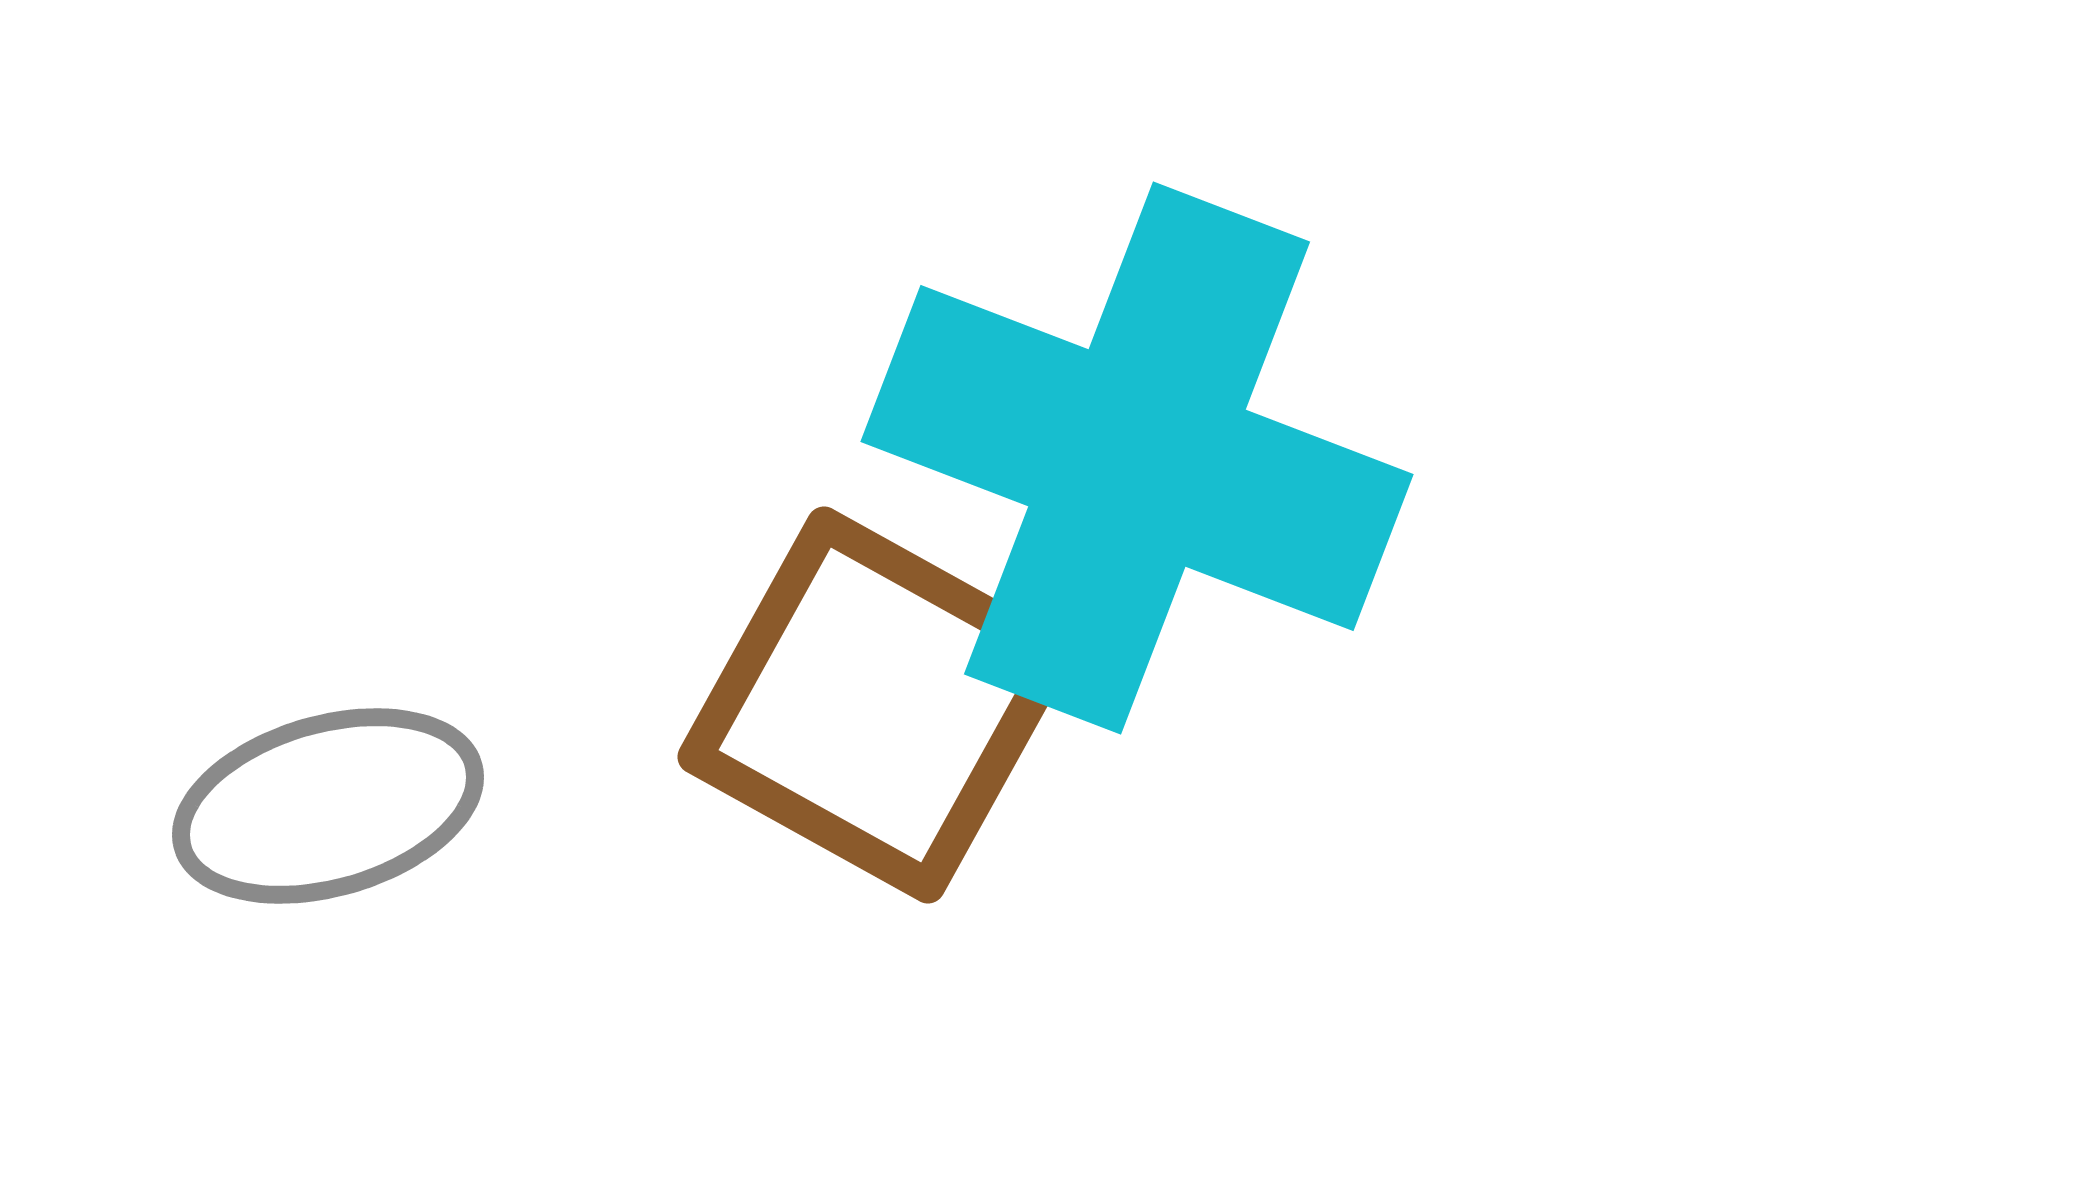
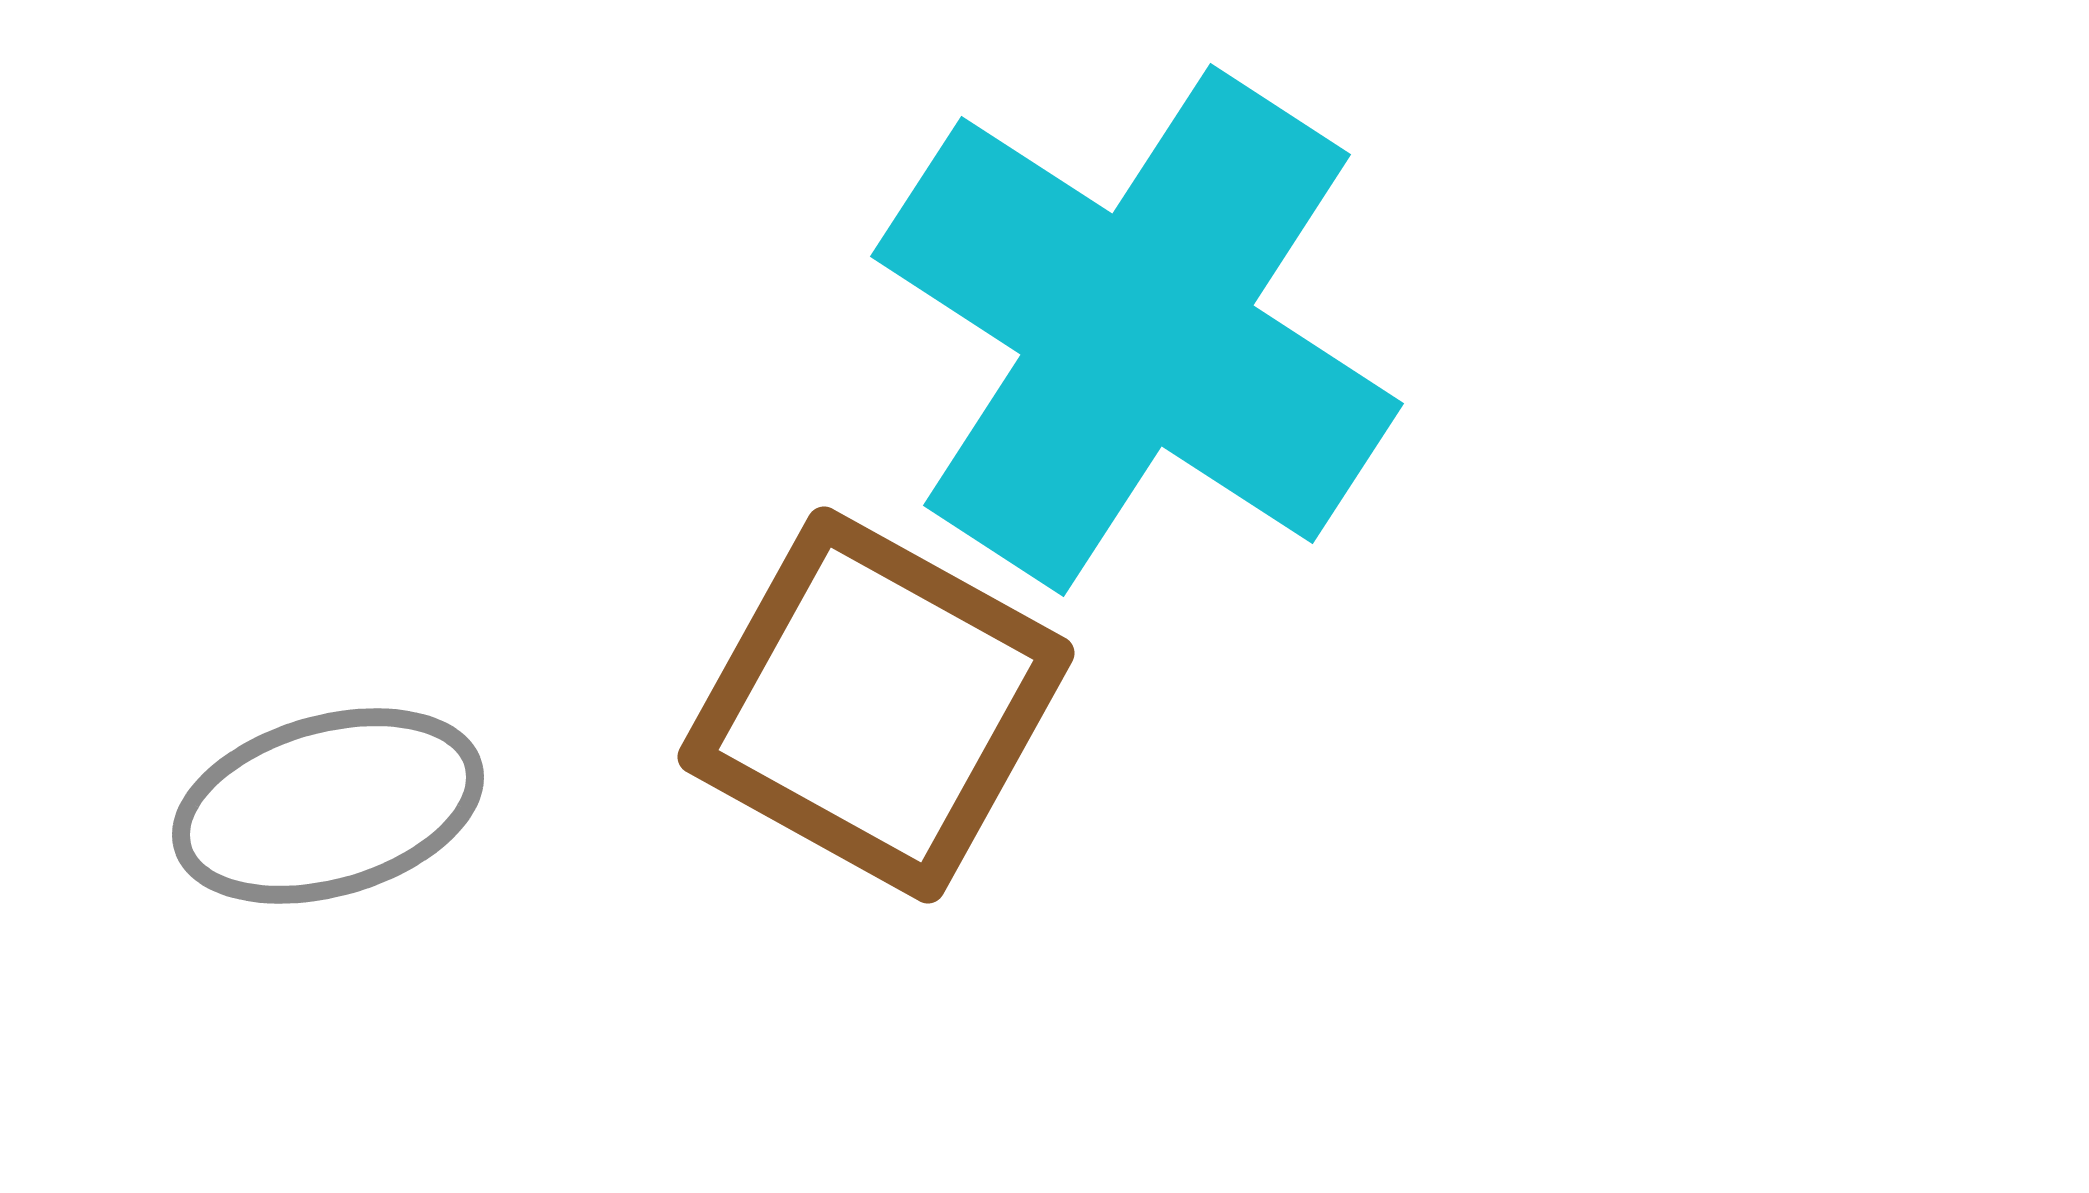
cyan cross: moved 128 px up; rotated 12 degrees clockwise
